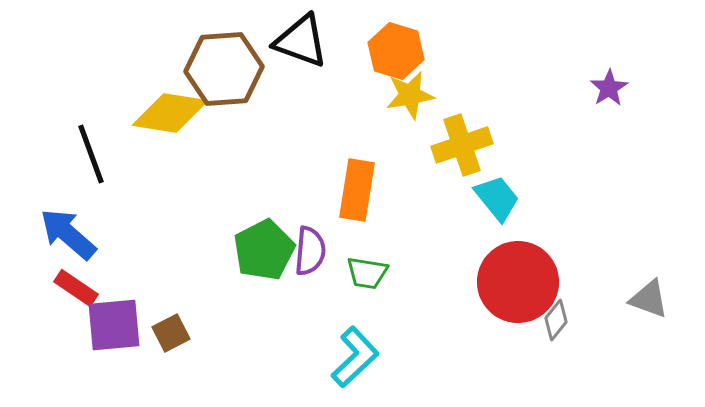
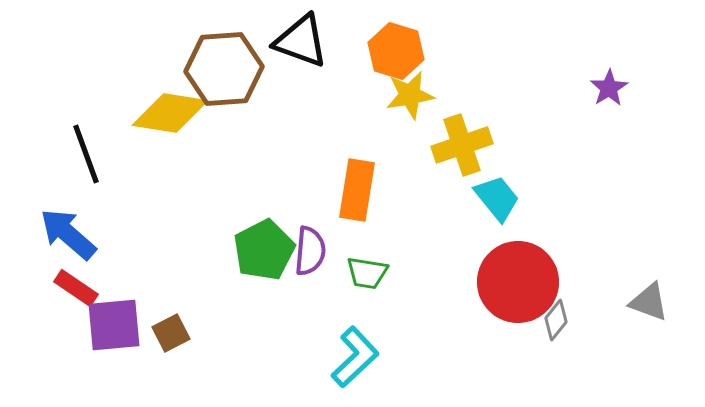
black line: moved 5 px left
gray triangle: moved 3 px down
